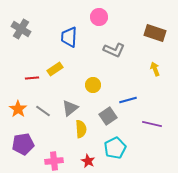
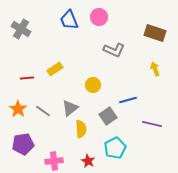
blue trapezoid: moved 17 px up; rotated 25 degrees counterclockwise
red line: moved 5 px left
